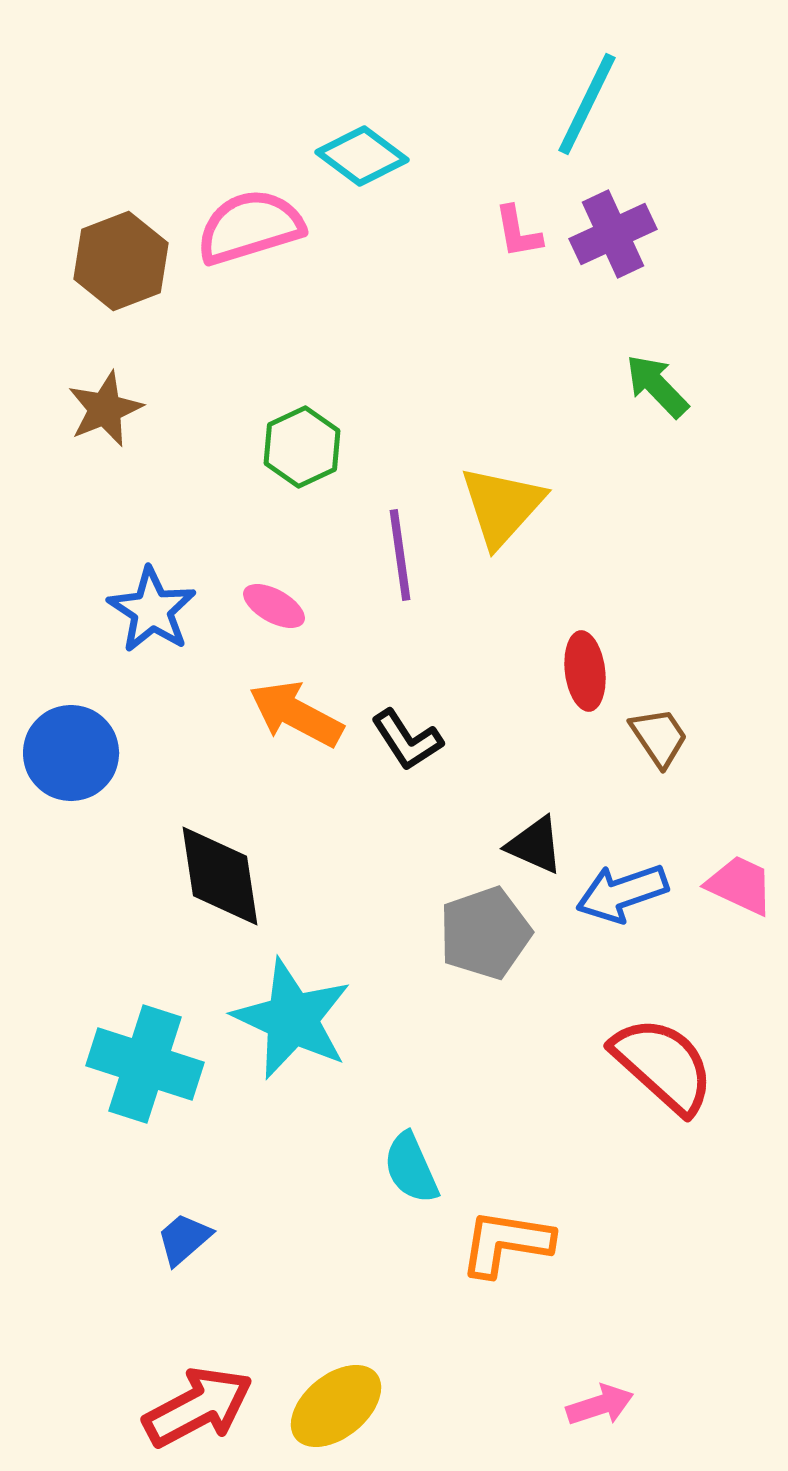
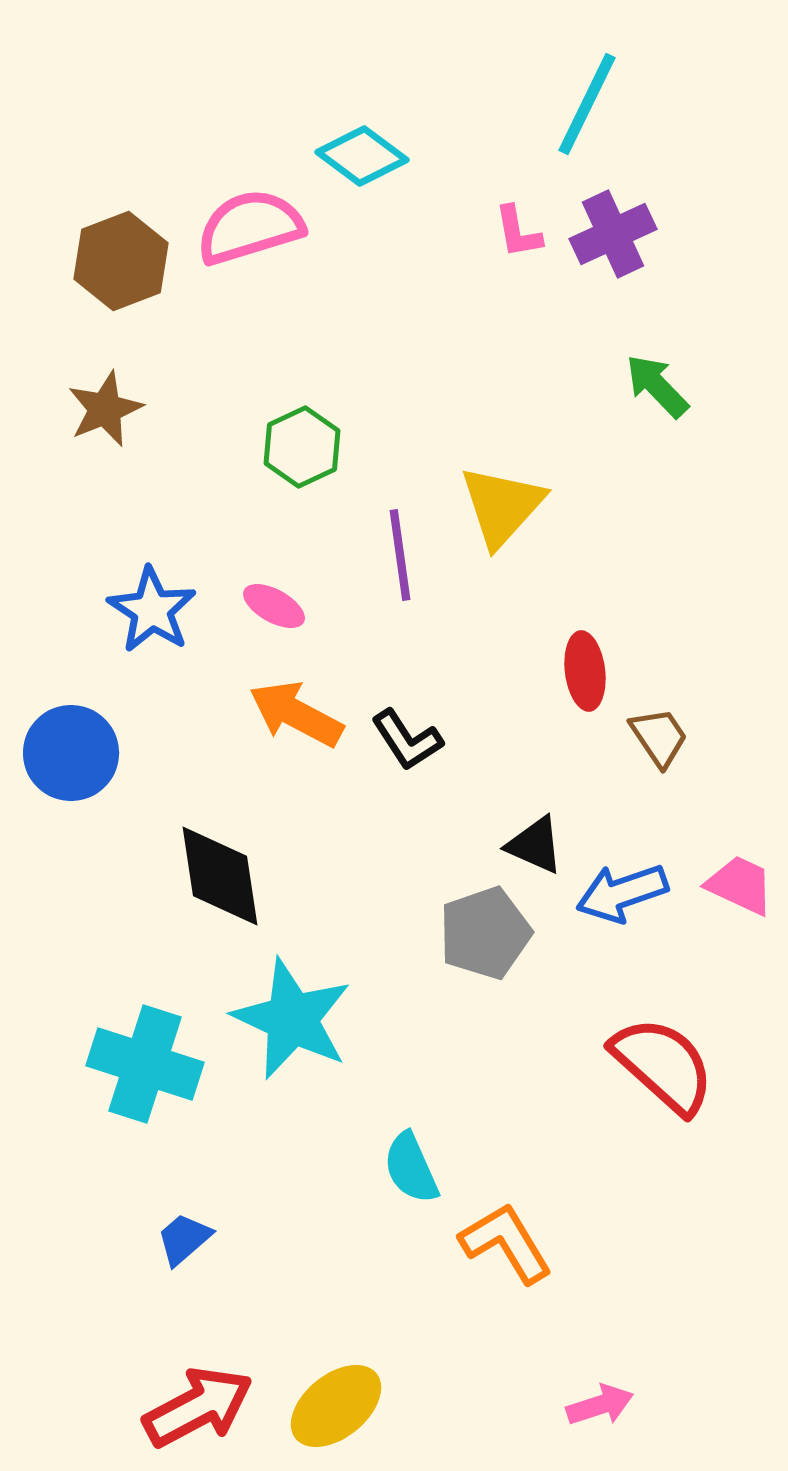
orange L-shape: rotated 50 degrees clockwise
